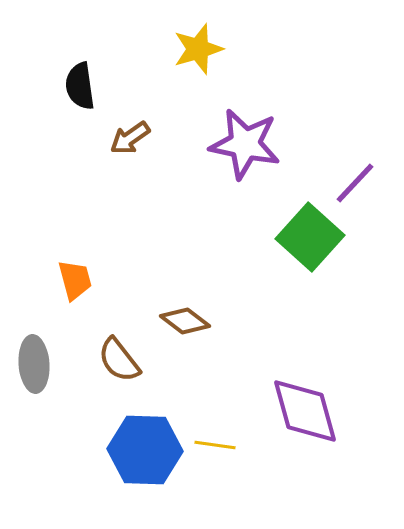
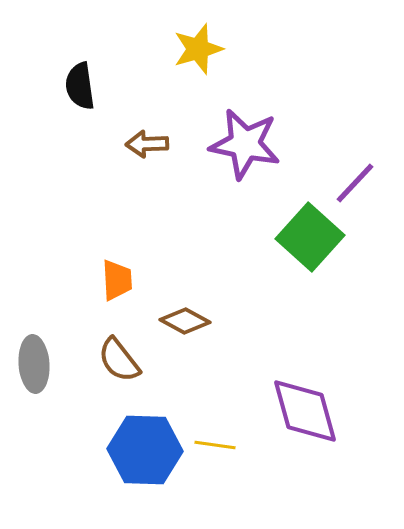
brown arrow: moved 17 px right, 6 px down; rotated 33 degrees clockwise
orange trapezoid: moved 42 px right; rotated 12 degrees clockwise
brown diamond: rotated 9 degrees counterclockwise
